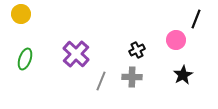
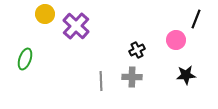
yellow circle: moved 24 px right
purple cross: moved 28 px up
black star: moved 3 px right; rotated 24 degrees clockwise
gray line: rotated 24 degrees counterclockwise
